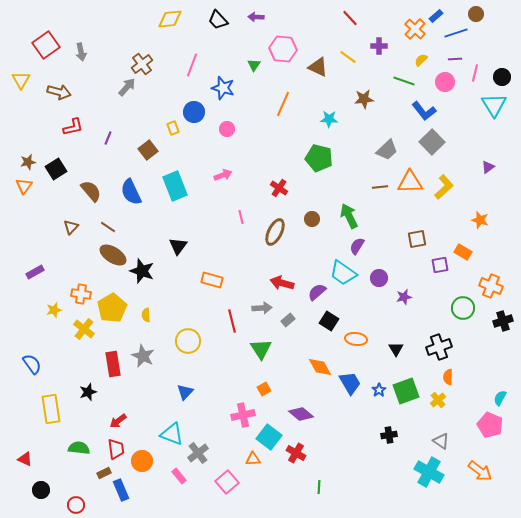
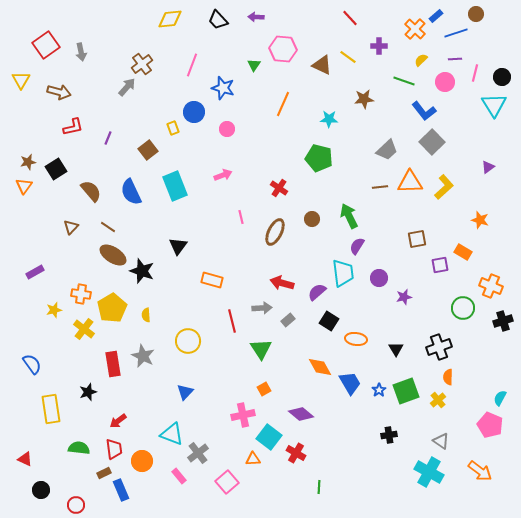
brown triangle at (318, 67): moved 4 px right, 2 px up
cyan trapezoid at (343, 273): rotated 132 degrees counterclockwise
red trapezoid at (116, 449): moved 2 px left
